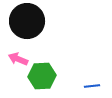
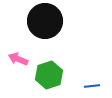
black circle: moved 18 px right
green hexagon: moved 7 px right, 1 px up; rotated 16 degrees counterclockwise
